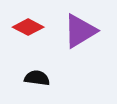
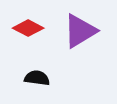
red diamond: moved 1 px down
